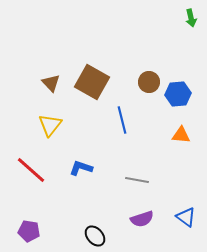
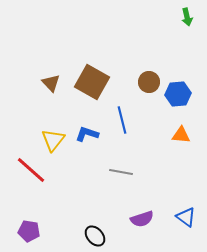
green arrow: moved 4 px left, 1 px up
yellow triangle: moved 3 px right, 15 px down
blue L-shape: moved 6 px right, 34 px up
gray line: moved 16 px left, 8 px up
